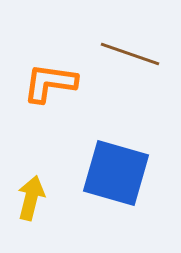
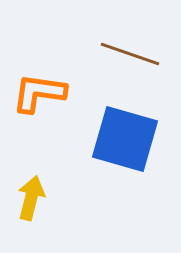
orange L-shape: moved 11 px left, 10 px down
blue square: moved 9 px right, 34 px up
